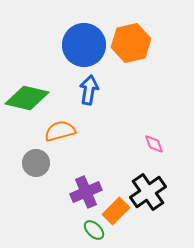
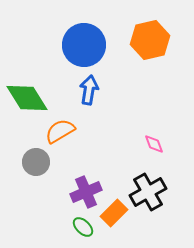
orange hexagon: moved 19 px right, 3 px up
green diamond: rotated 45 degrees clockwise
orange semicircle: rotated 16 degrees counterclockwise
gray circle: moved 1 px up
black cross: rotated 6 degrees clockwise
orange rectangle: moved 2 px left, 2 px down
green ellipse: moved 11 px left, 3 px up
